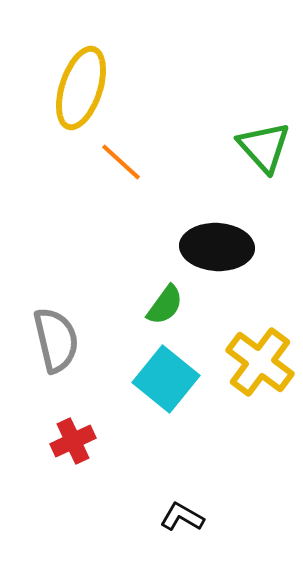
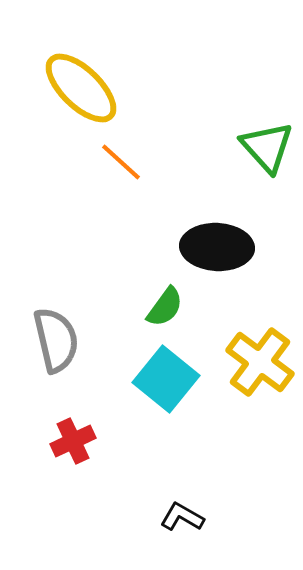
yellow ellipse: rotated 64 degrees counterclockwise
green triangle: moved 3 px right
green semicircle: moved 2 px down
